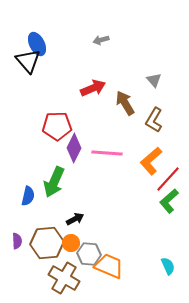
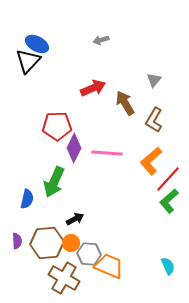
blue ellipse: rotated 35 degrees counterclockwise
black triangle: rotated 24 degrees clockwise
gray triangle: rotated 21 degrees clockwise
blue semicircle: moved 1 px left, 3 px down
